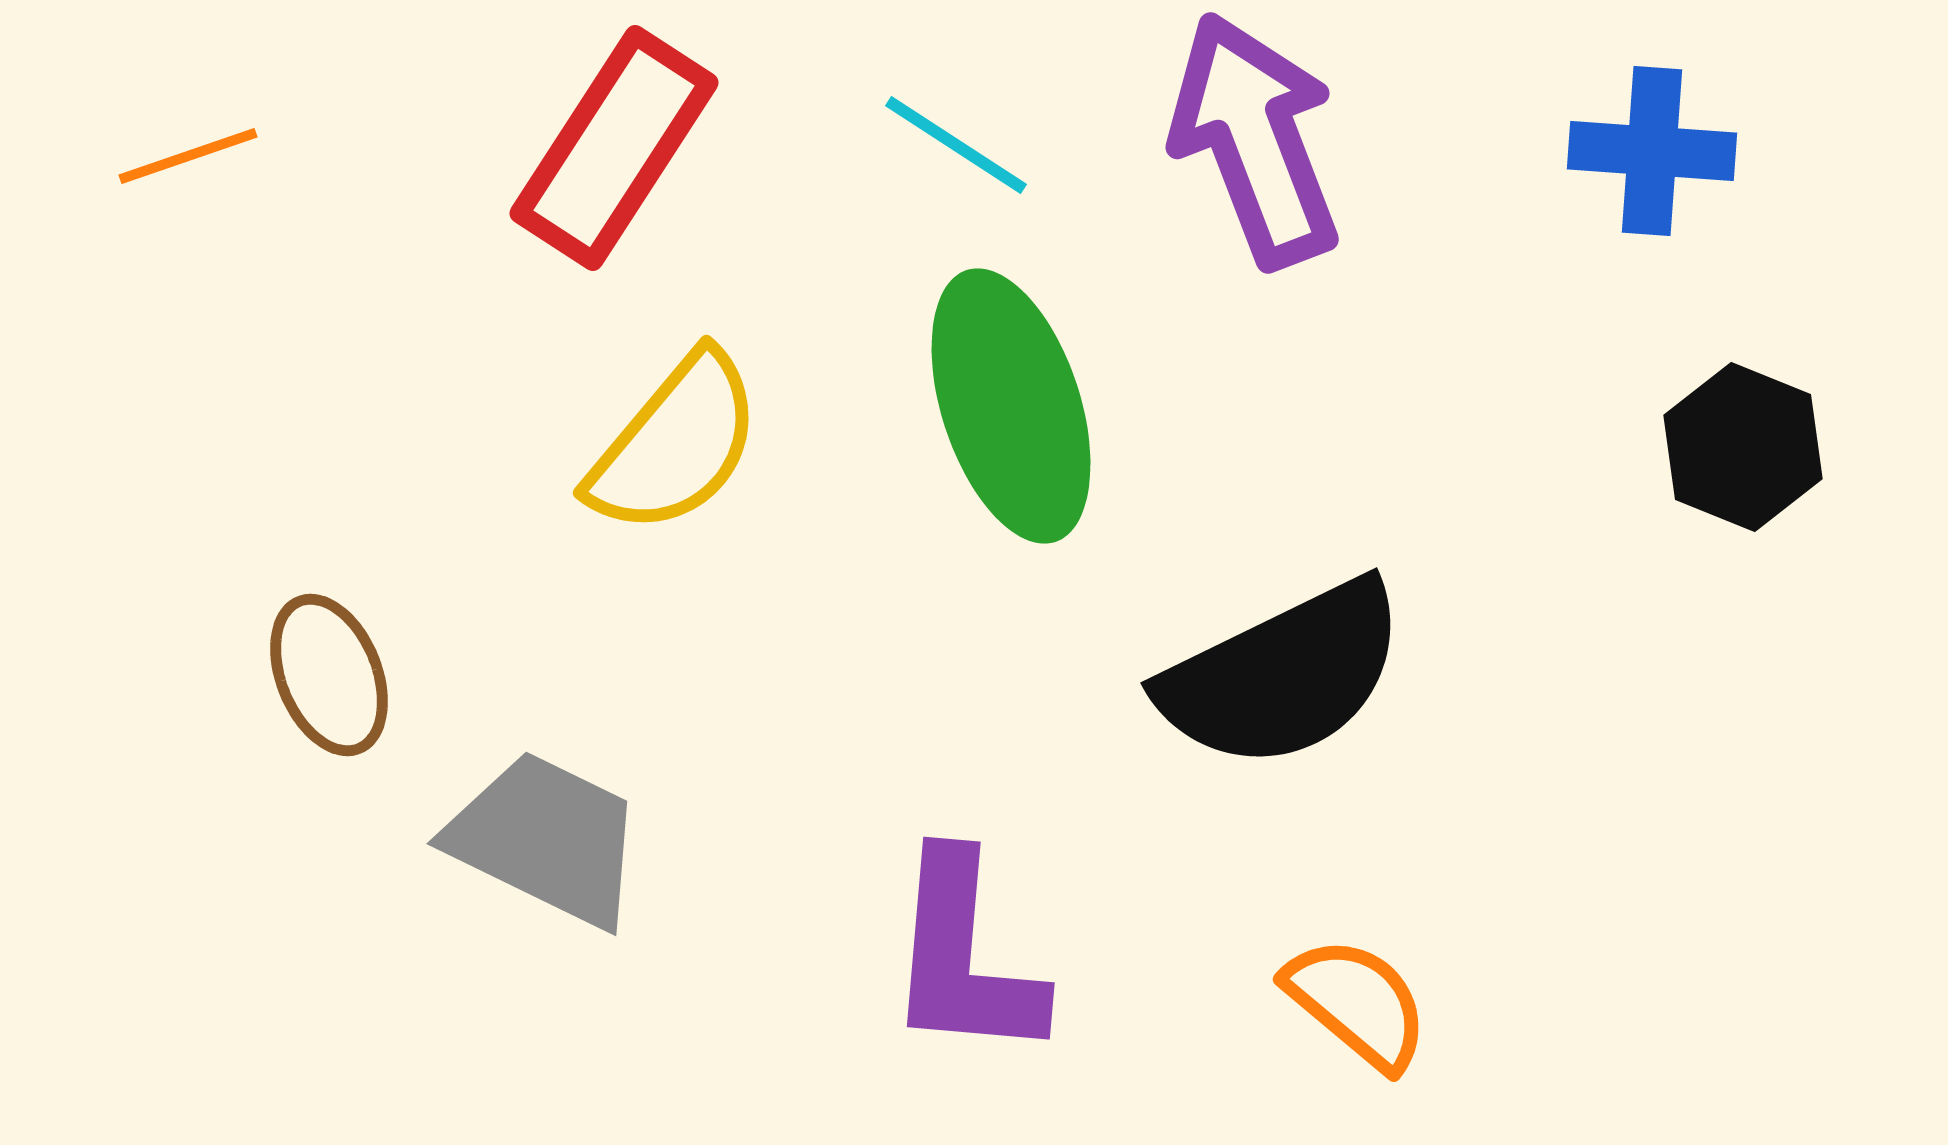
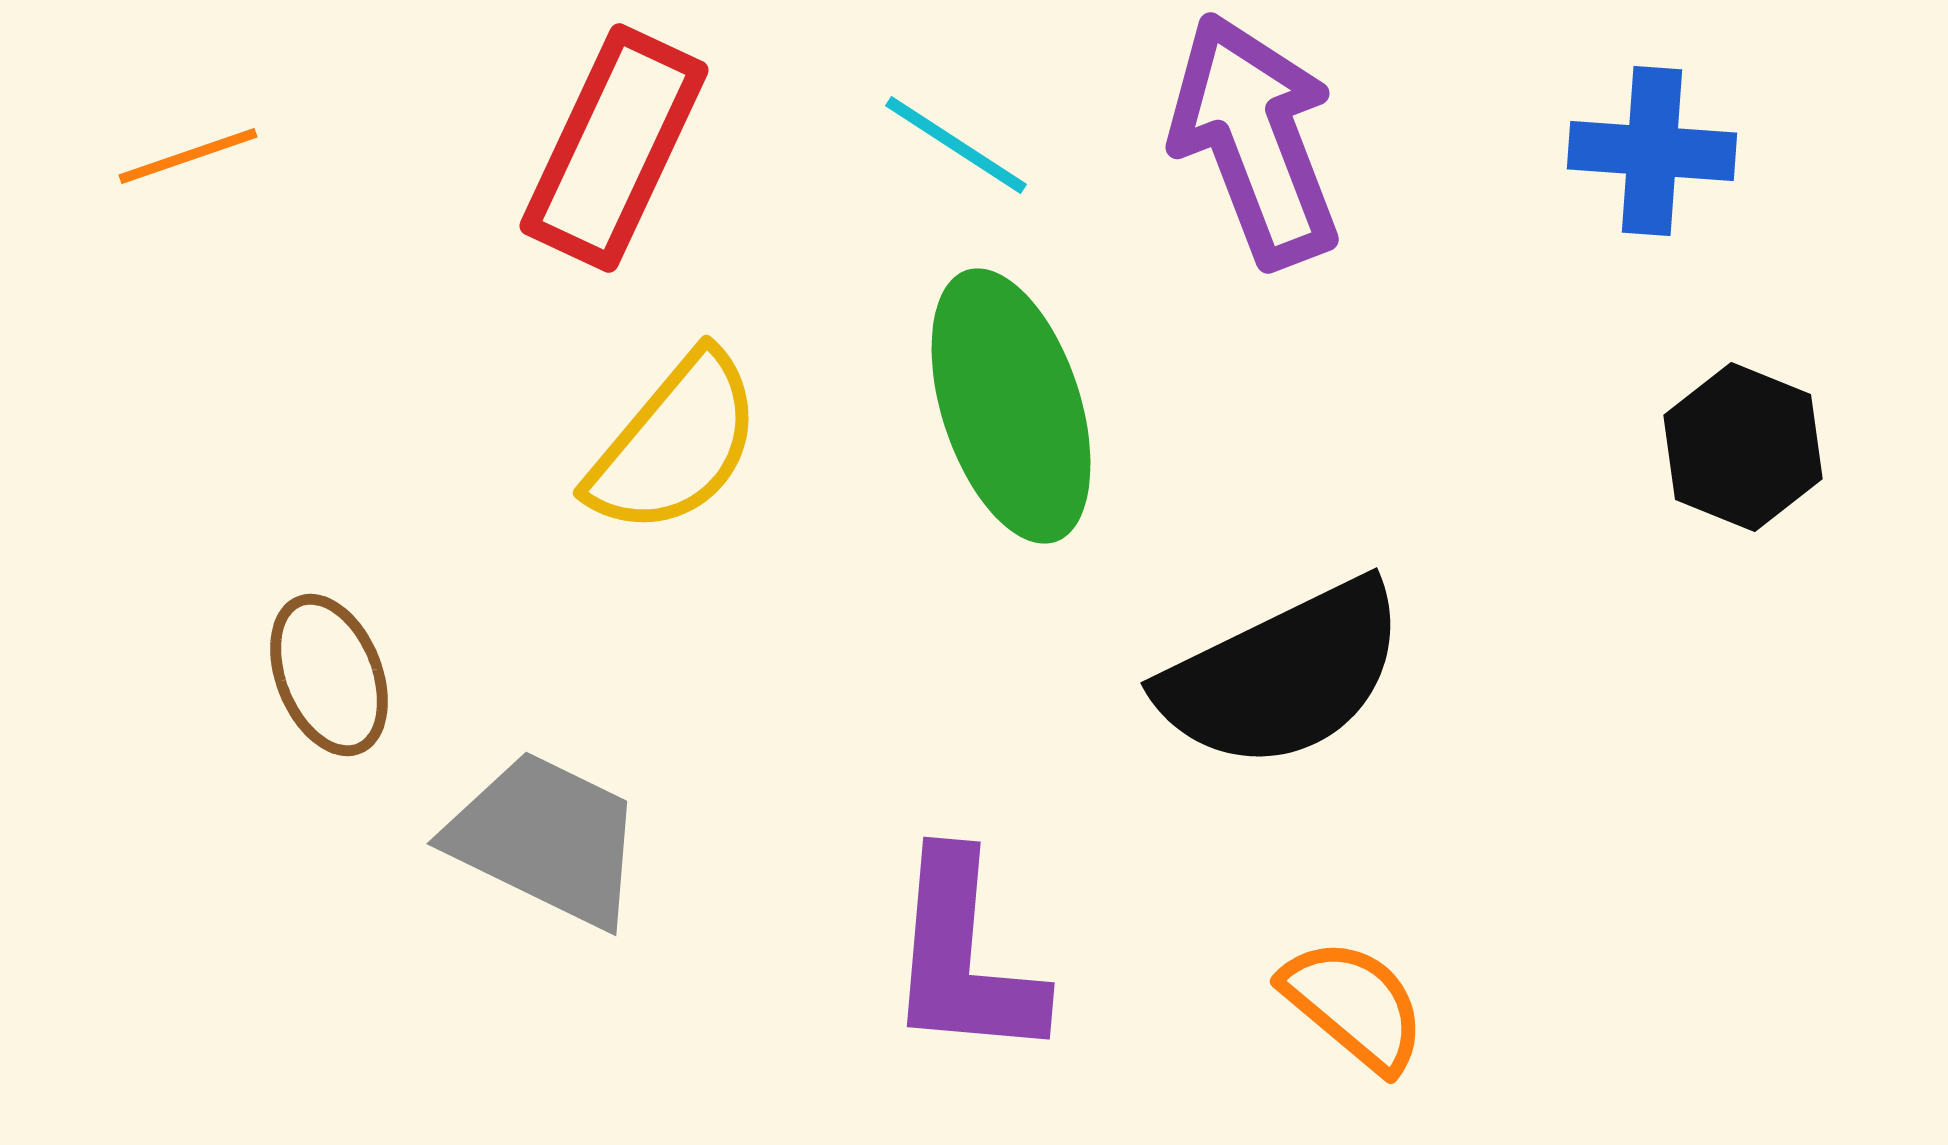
red rectangle: rotated 8 degrees counterclockwise
orange semicircle: moved 3 px left, 2 px down
